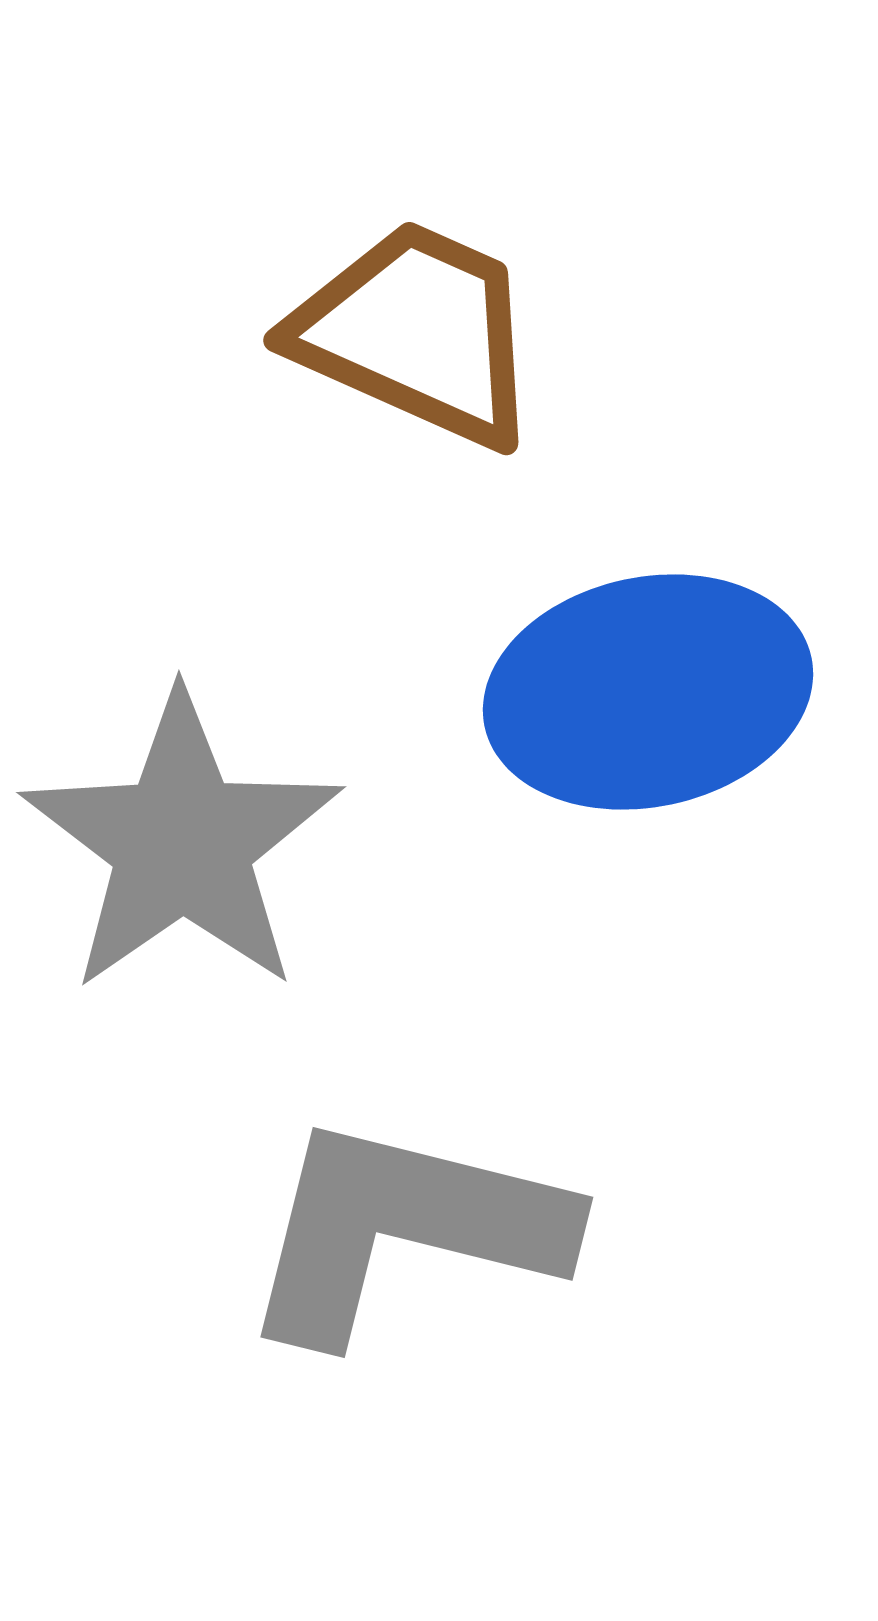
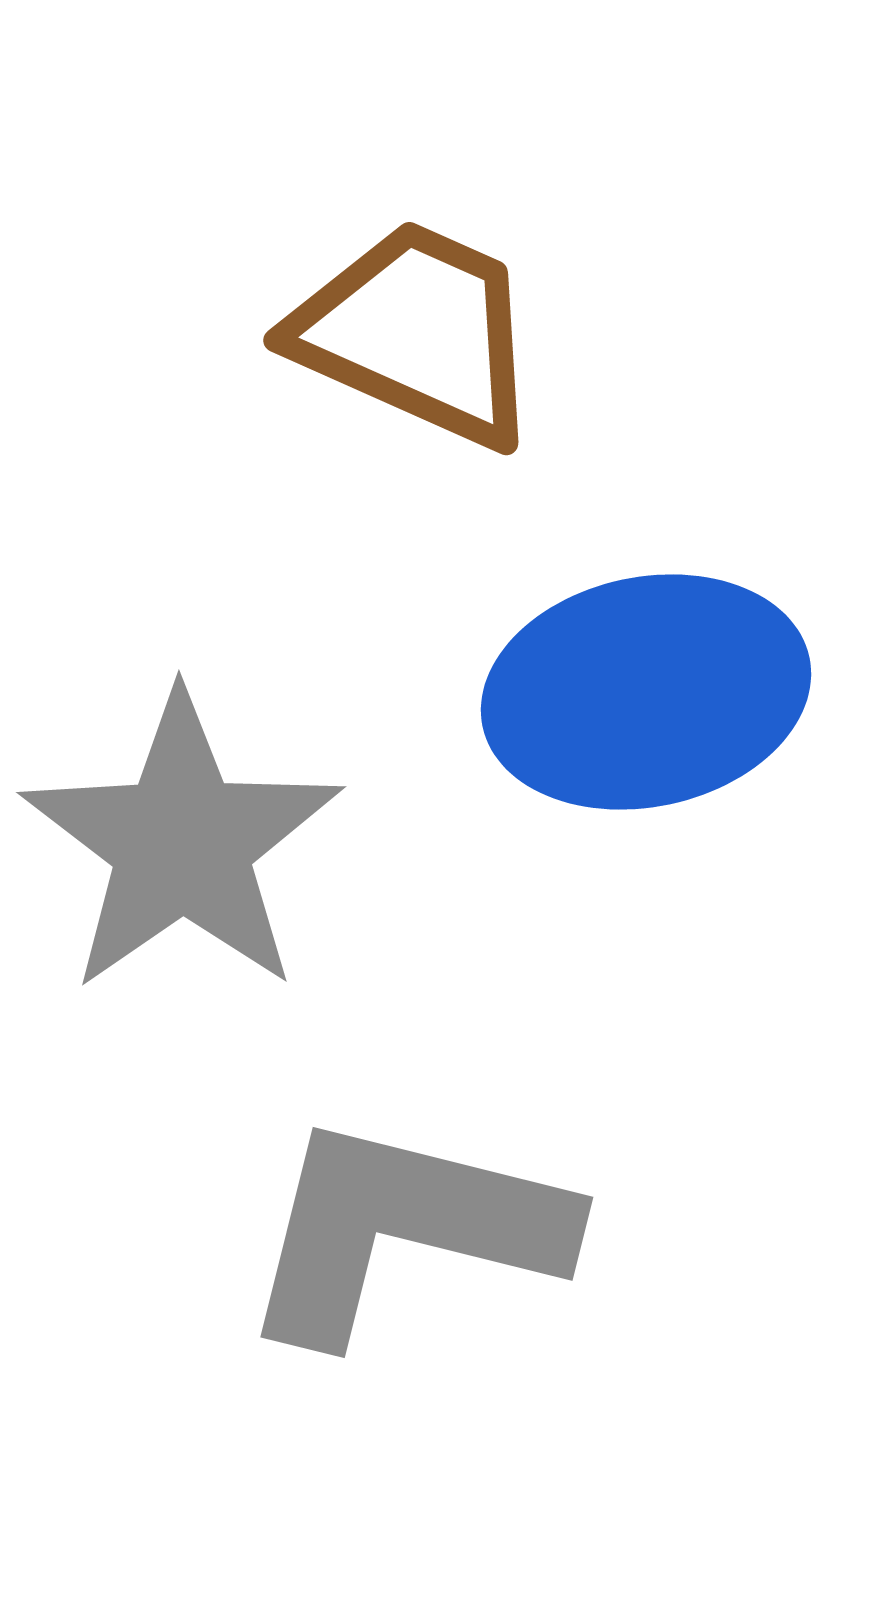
blue ellipse: moved 2 px left
